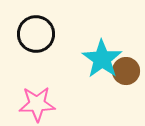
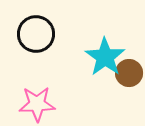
cyan star: moved 3 px right, 2 px up
brown circle: moved 3 px right, 2 px down
